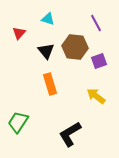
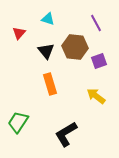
black L-shape: moved 4 px left
